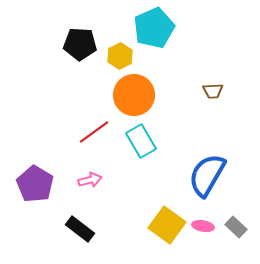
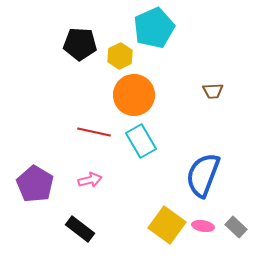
red line: rotated 48 degrees clockwise
blue semicircle: moved 4 px left; rotated 9 degrees counterclockwise
